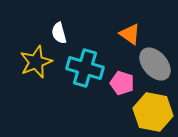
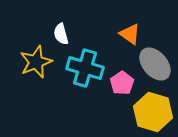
white semicircle: moved 2 px right, 1 px down
pink pentagon: rotated 20 degrees clockwise
yellow hexagon: rotated 6 degrees clockwise
